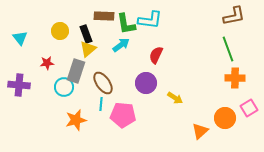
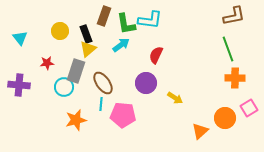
brown rectangle: rotated 72 degrees counterclockwise
